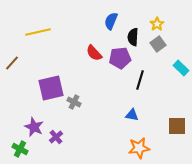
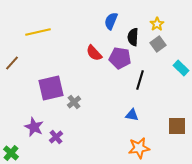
purple pentagon: rotated 15 degrees clockwise
gray cross: rotated 24 degrees clockwise
green cross: moved 9 px left, 4 px down; rotated 14 degrees clockwise
